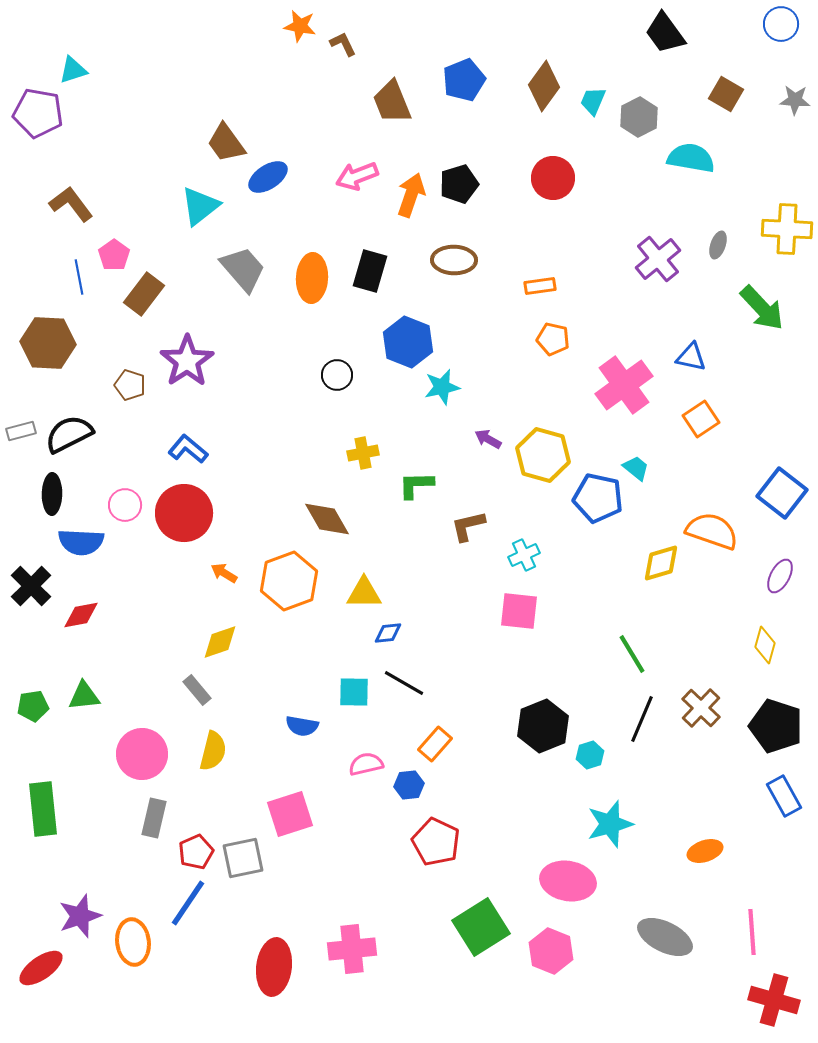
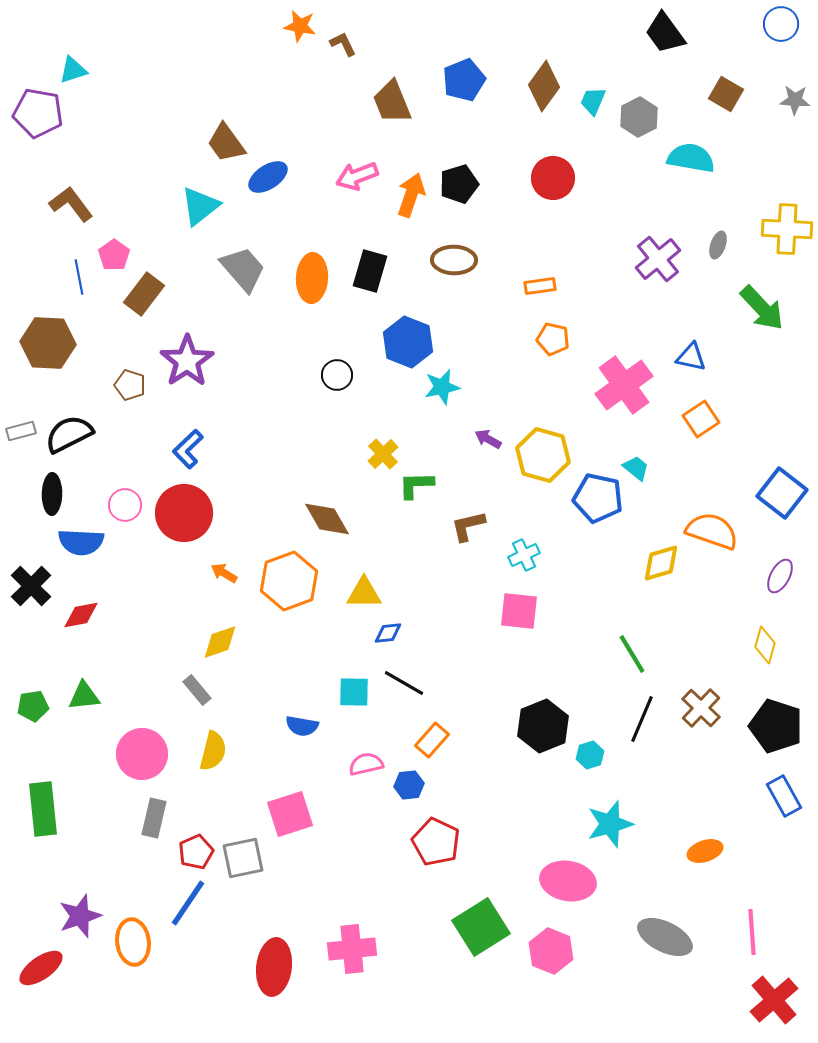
blue L-shape at (188, 449): rotated 84 degrees counterclockwise
yellow cross at (363, 453): moved 20 px right, 1 px down; rotated 32 degrees counterclockwise
orange rectangle at (435, 744): moved 3 px left, 4 px up
red cross at (774, 1000): rotated 33 degrees clockwise
